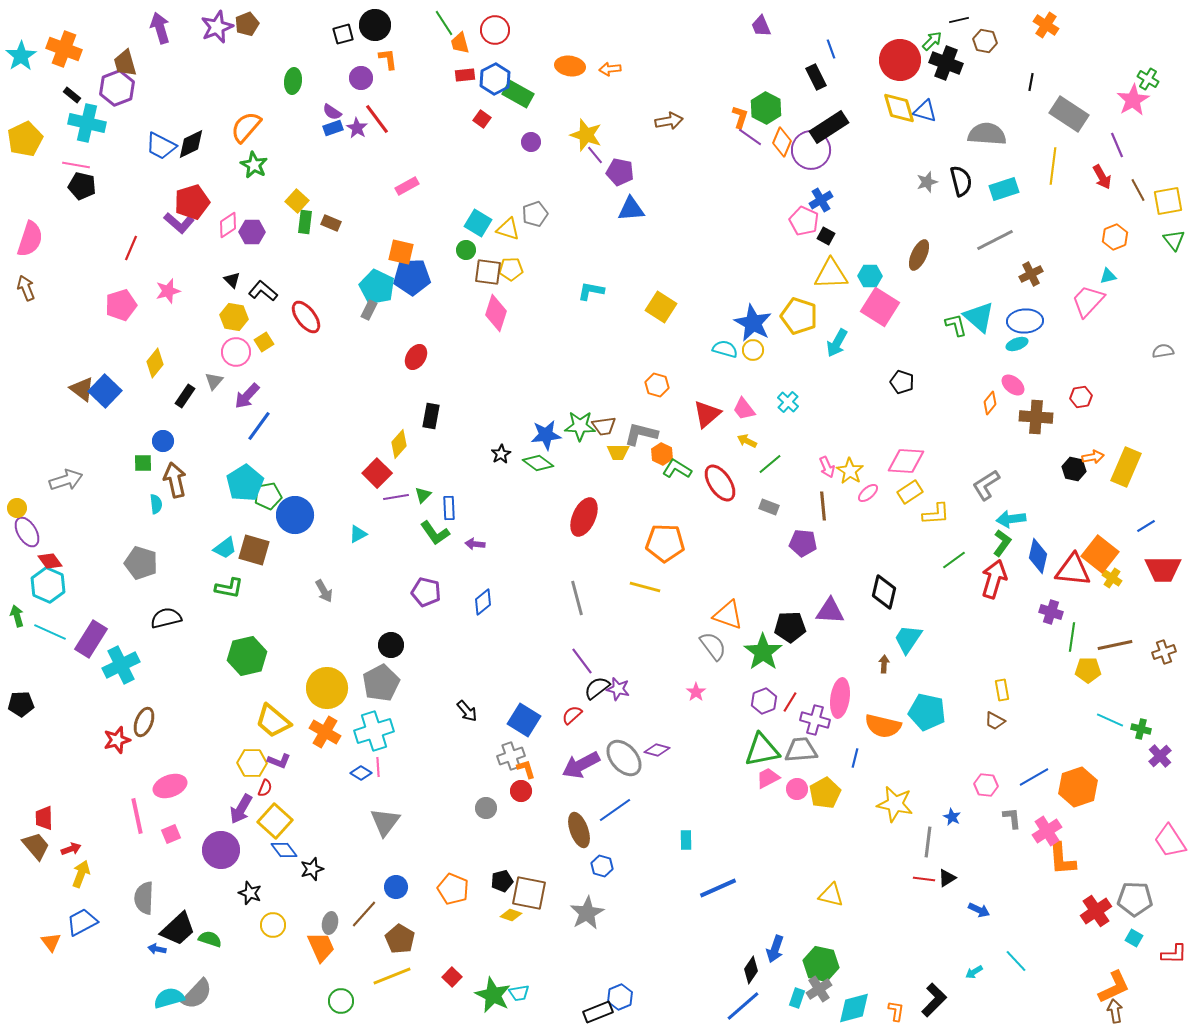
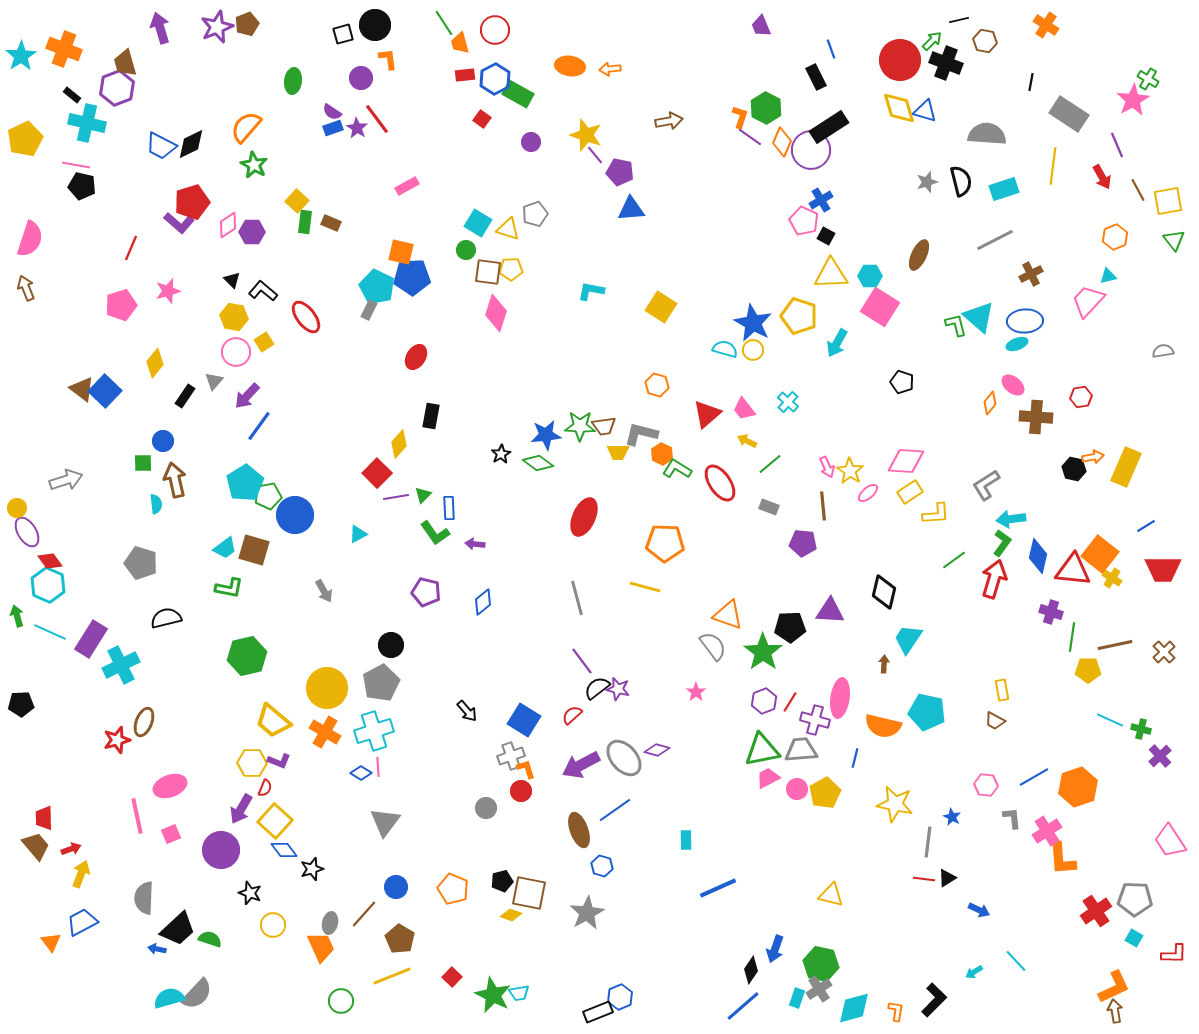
brown cross at (1164, 652): rotated 25 degrees counterclockwise
